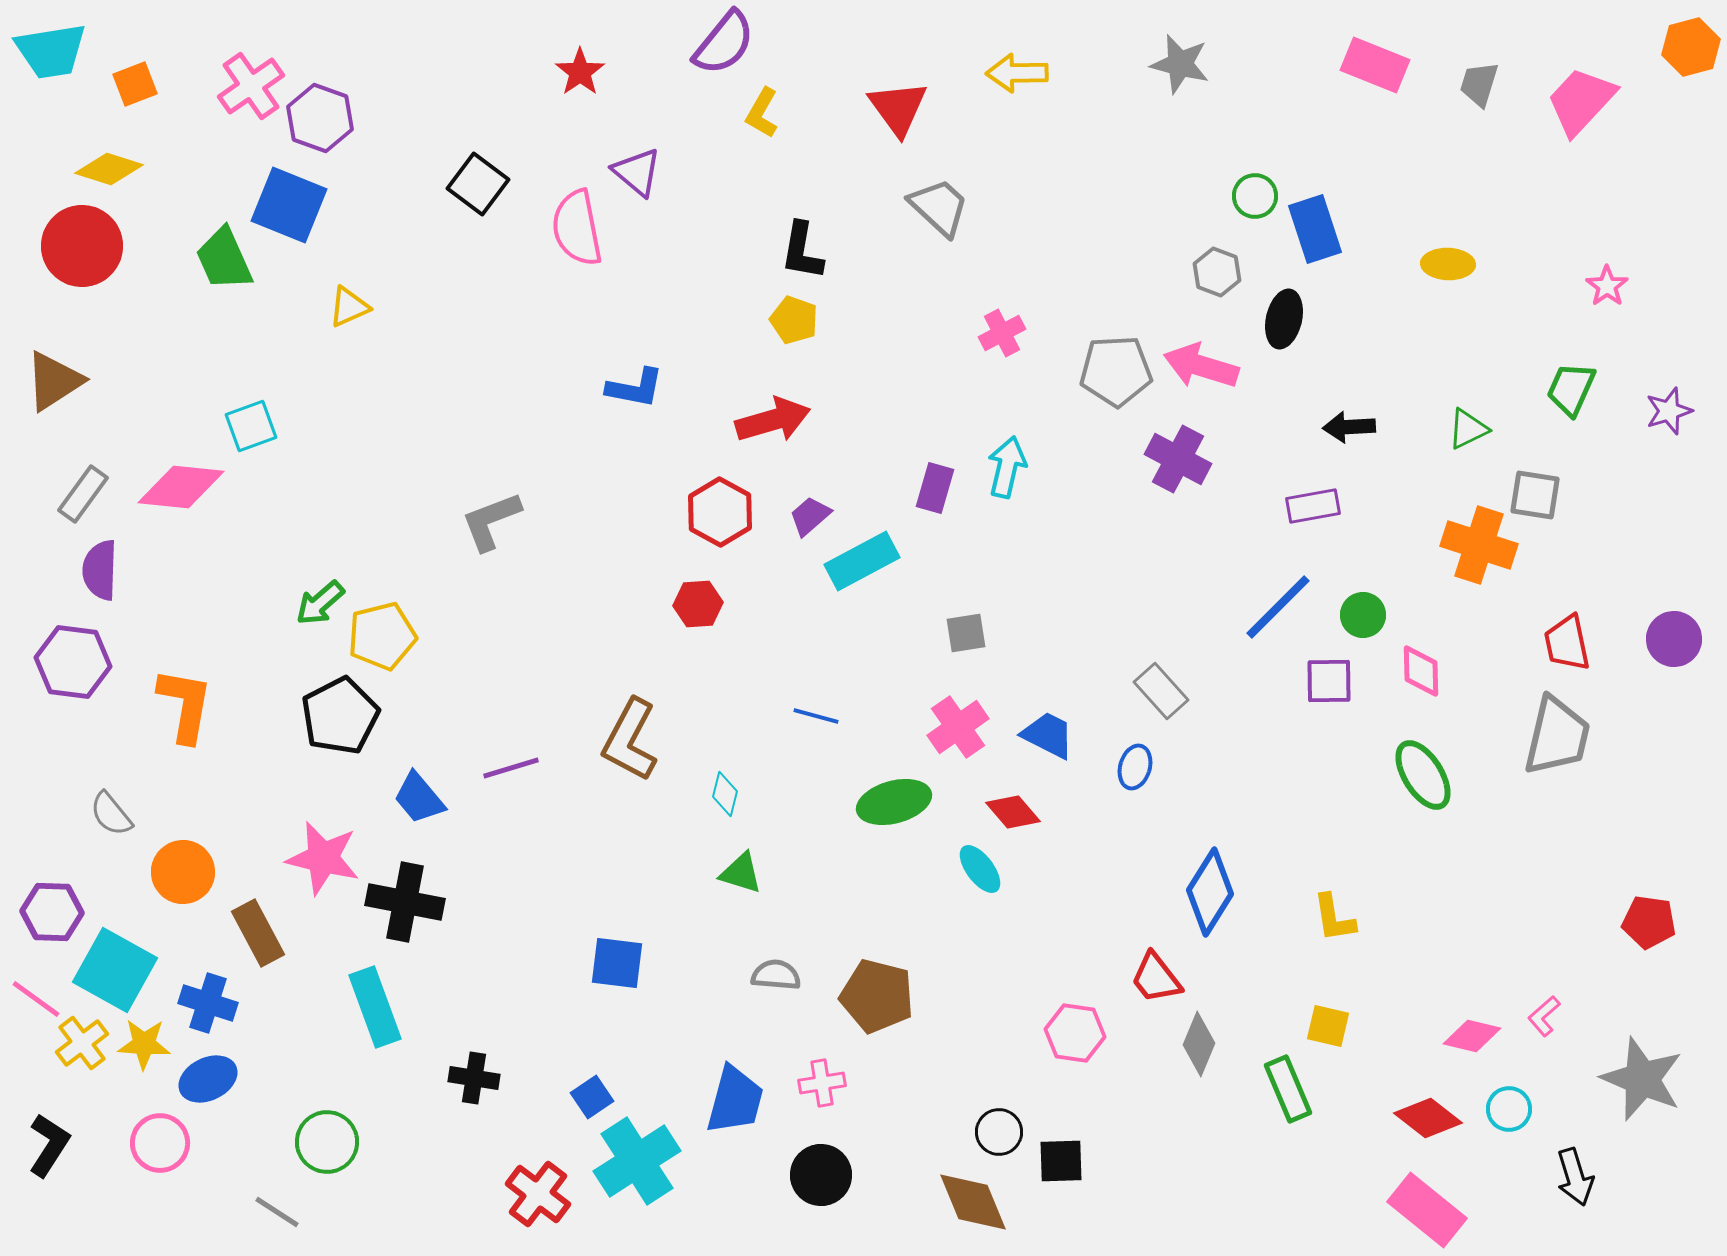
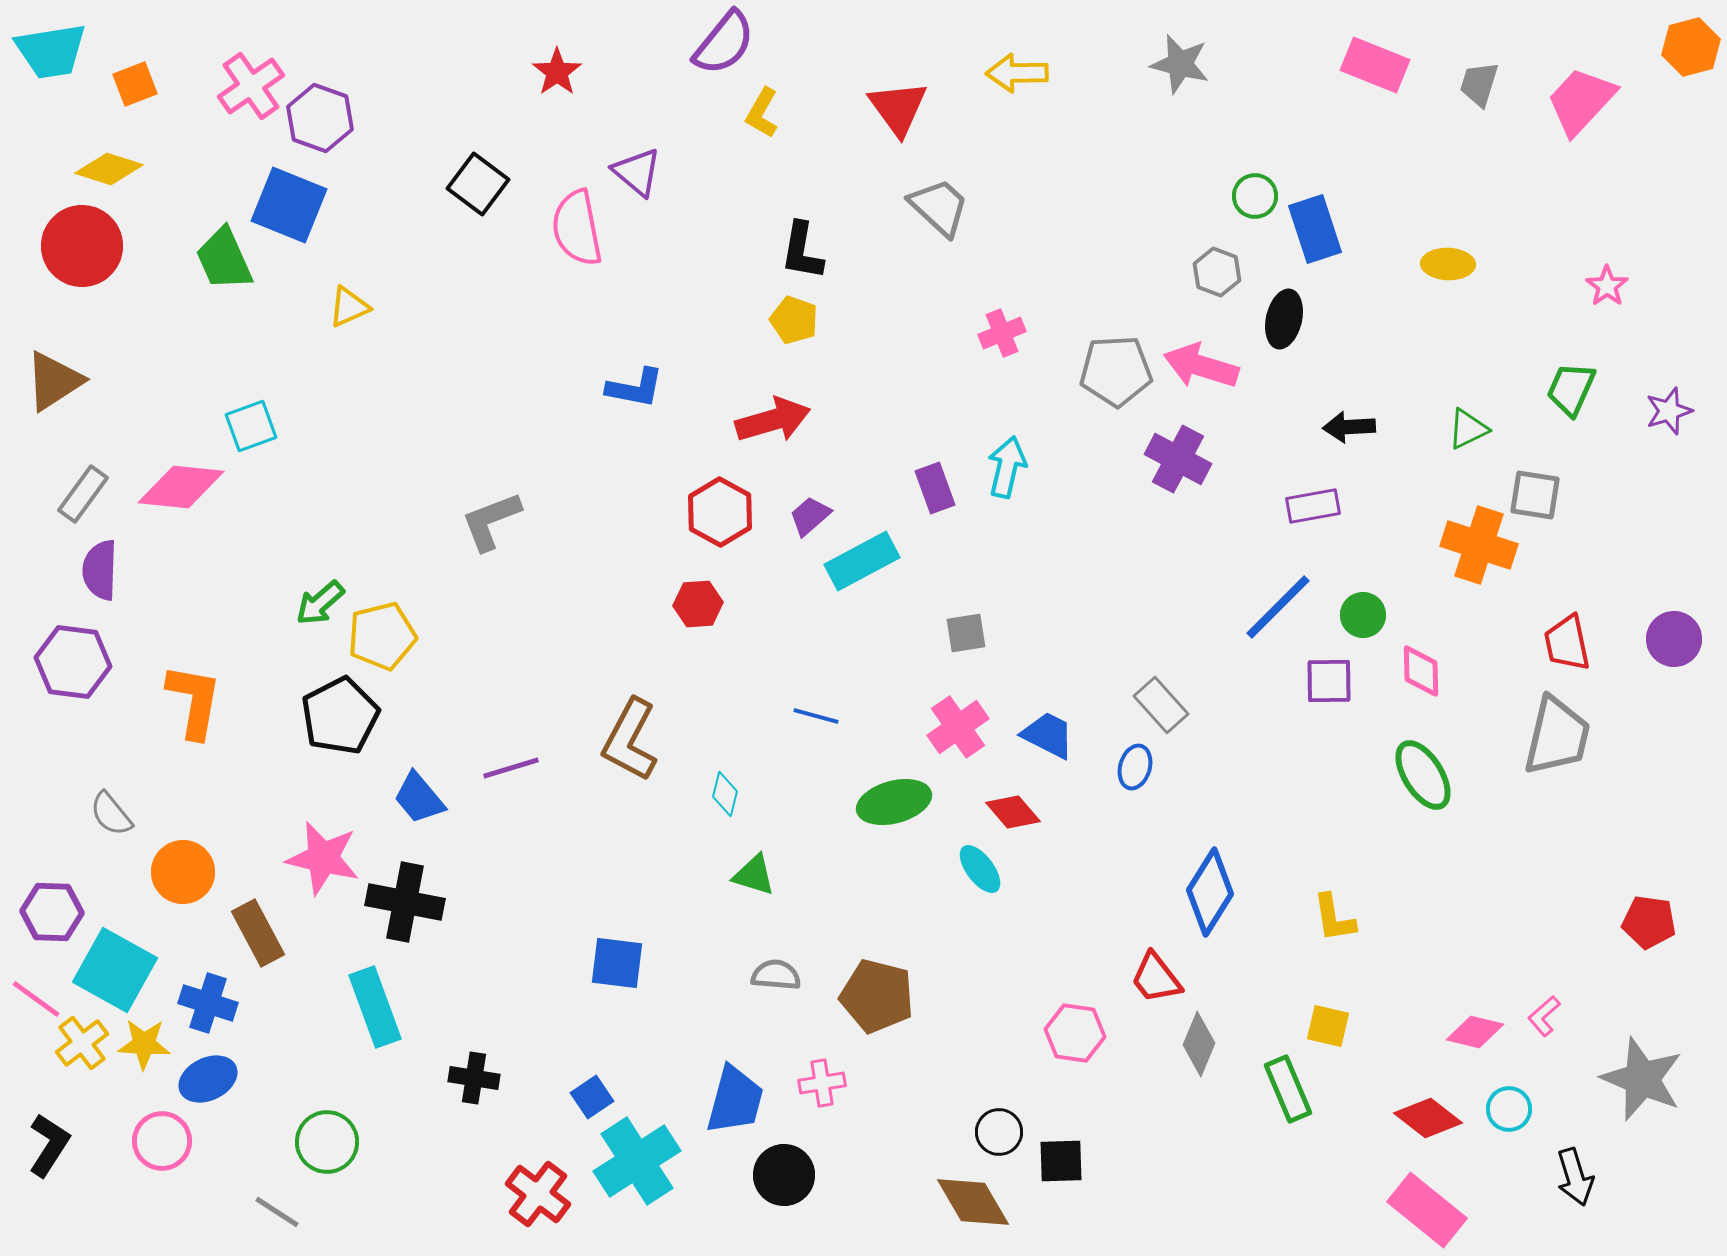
red star at (580, 72): moved 23 px left
pink cross at (1002, 333): rotated 6 degrees clockwise
purple rectangle at (935, 488): rotated 36 degrees counterclockwise
gray rectangle at (1161, 691): moved 14 px down
orange L-shape at (185, 705): moved 9 px right, 4 px up
green triangle at (741, 873): moved 13 px right, 2 px down
pink diamond at (1472, 1036): moved 3 px right, 4 px up
pink circle at (160, 1143): moved 2 px right, 2 px up
black circle at (821, 1175): moved 37 px left
brown diamond at (973, 1202): rotated 8 degrees counterclockwise
